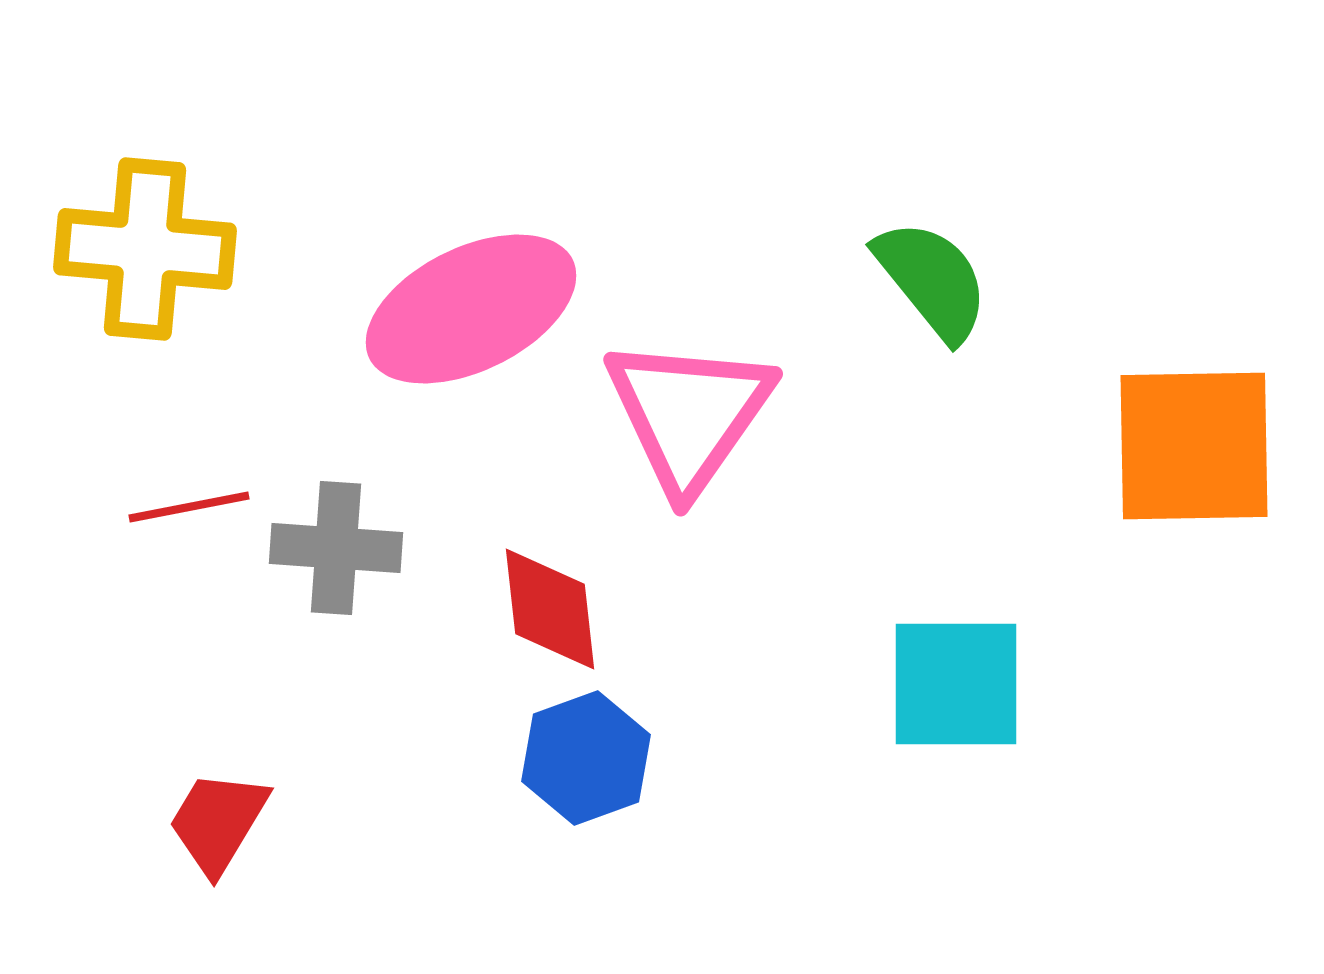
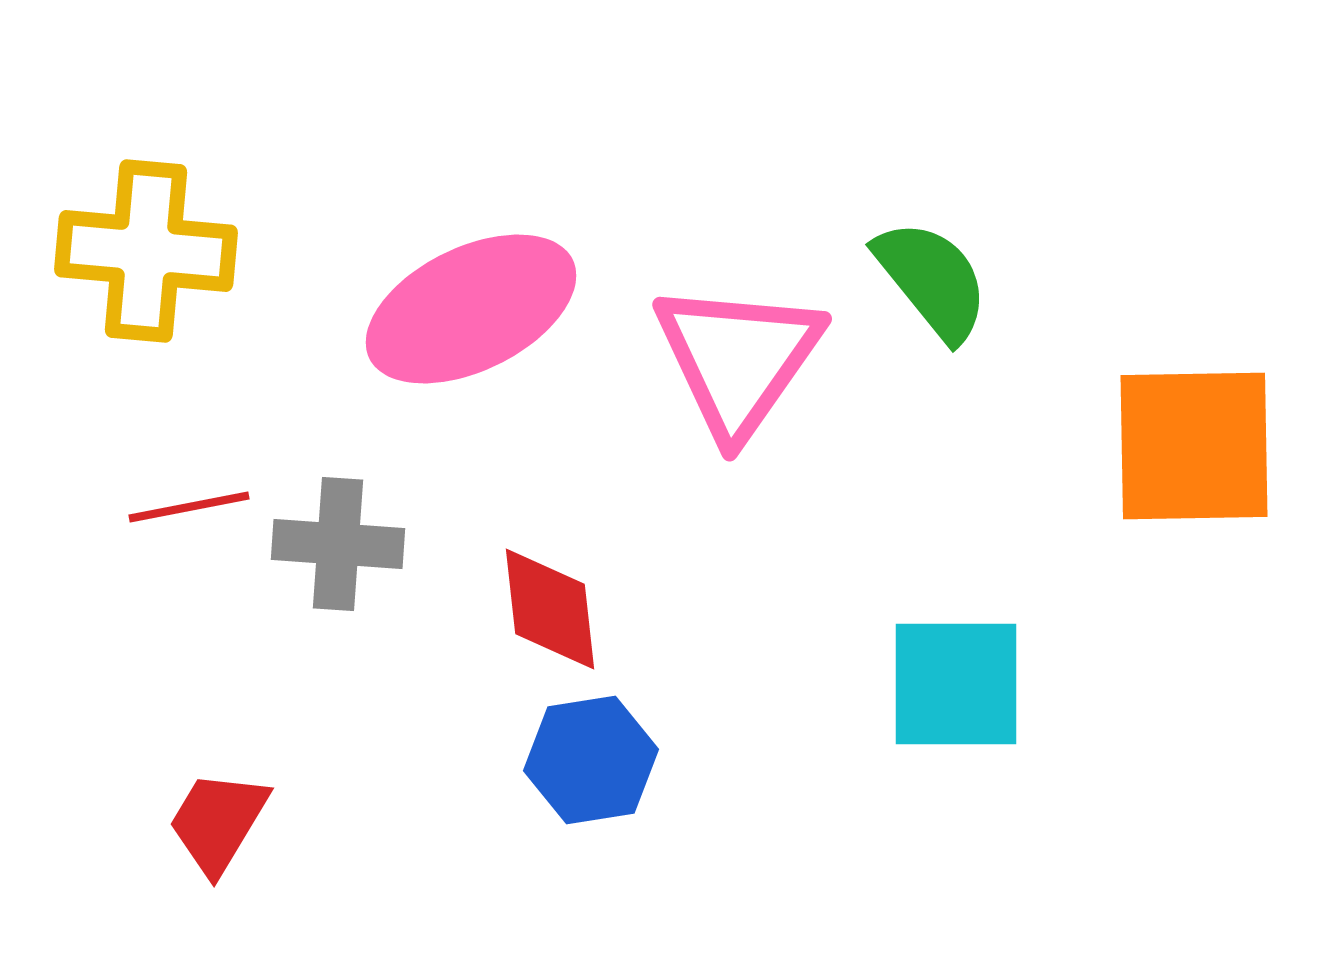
yellow cross: moved 1 px right, 2 px down
pink triangle: moved 49 px right, 55 px up
gray cross: moved 2 px right, 4 px up
blue hexagon: moved 5 px right, 2 px down; rotated 11 degrees clockwise
